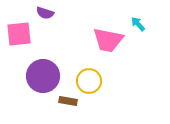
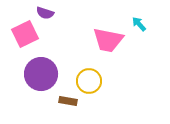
cyan arrow: moved 1 px right
pink square: moved 6 px right; rotated 20 degrees counterclockwise
purple circle: moved 2 px left, 2 px up
